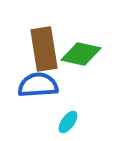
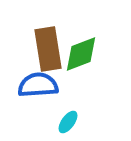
brown rectangle: moved 4 px right
green diamond: rotated 33 degrees counterclockwise
